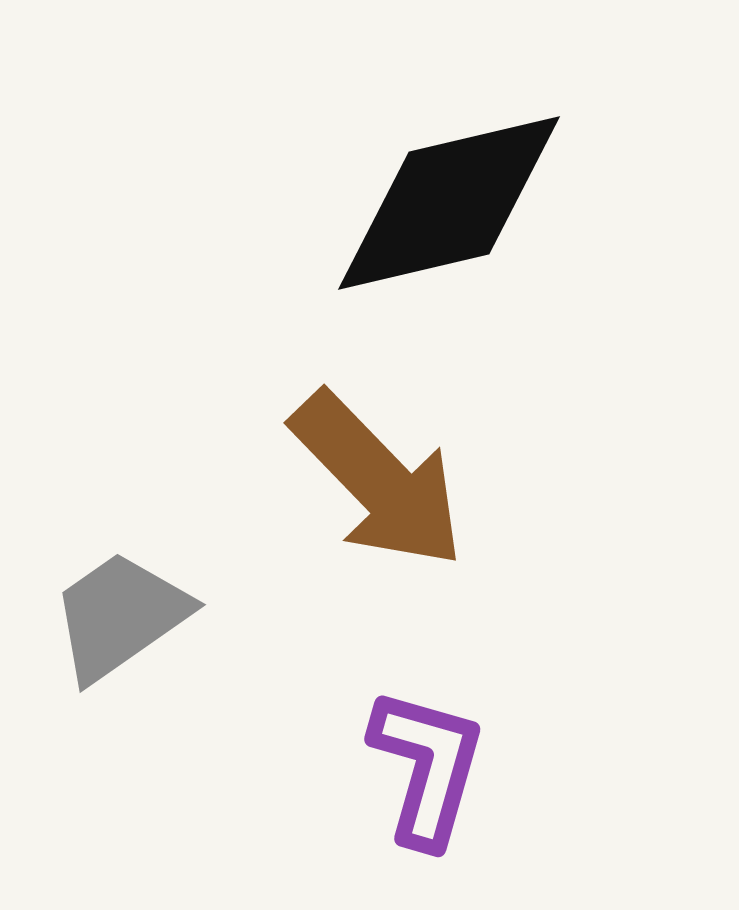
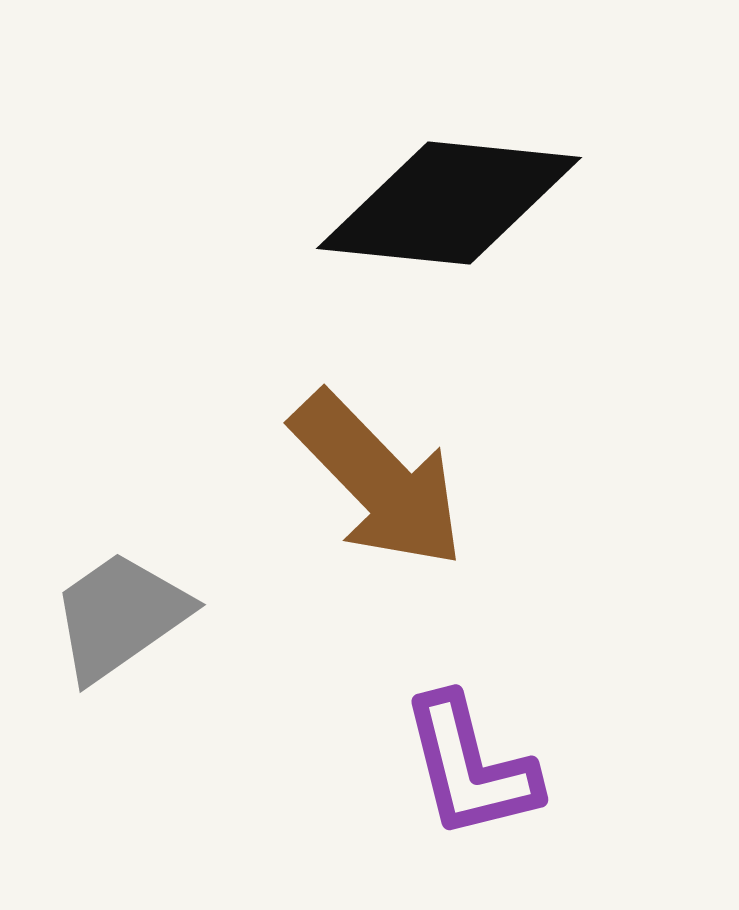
black diamond: rotated 19 degrees clockwise
purple L-shape: moved 43 px right; rotated 150 degrees clockwise
